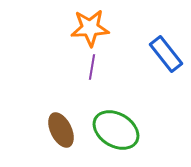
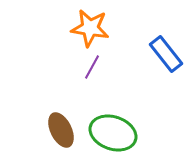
orange star: rotated 12 degrees clockwise
purple line: rotated 20 degrees clockwise
green ellipse: moved 3 px left, 3 px down; rotated 12 degrees counterclockwise
